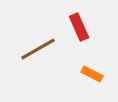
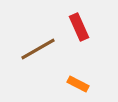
orange rectangle: moved 14 px left, 10 px down
